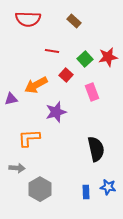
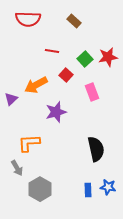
purple triangle: rotated 32 degrees counterclockwise
orange L-shape: moved 5 px down
gray arrow: rotated 56 degrees clockwise
blue rectangle: moved 2 px right, 2 px up
